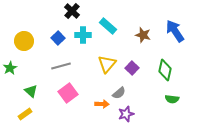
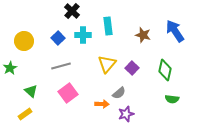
cyan rectangle: rotated 42 degrees clockwise
